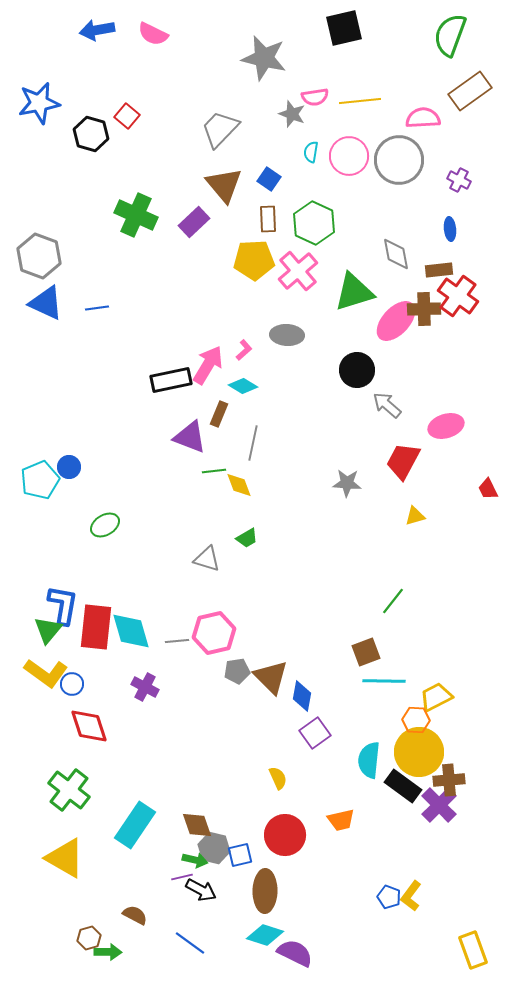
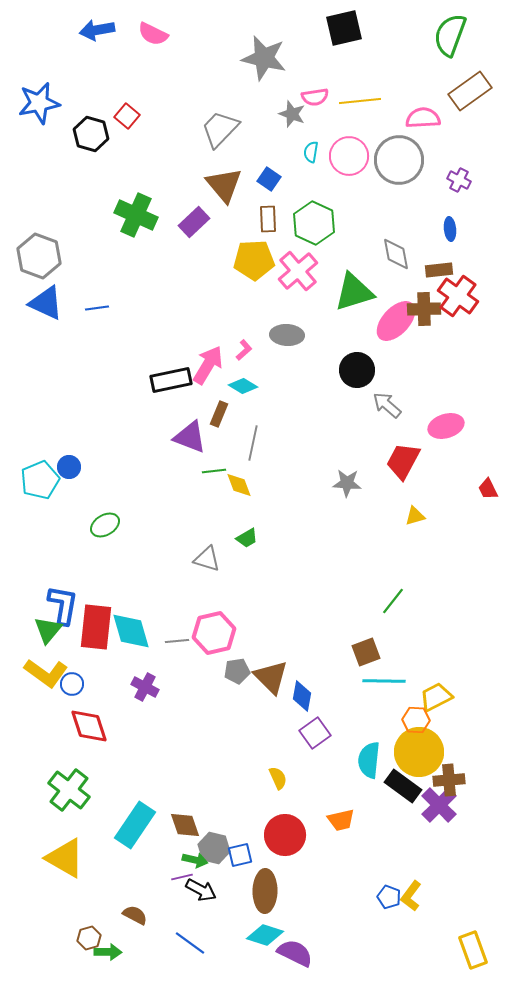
brown diamond at (197, 825): moved 12 px left
